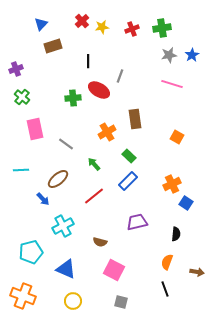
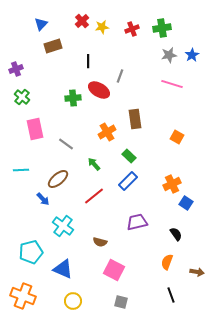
cyan cross at (63, 226): rotated 25 degrees counterclockwise
black semicircle at (176, 234): rotated 40 degrees counterclockwise
blue triangle at (66, 269): moved 3 px left
black line at (165, 289): moved 6 px right, 6 px down
